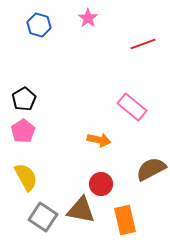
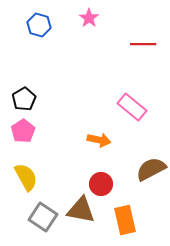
pink star: moved 1 px right
red line: rotated 20 degrees clockwise
